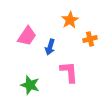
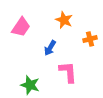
orange star: moved 6 px left; rotated 18 degrees counterclockwise
pink trapezoid: moved 6 px left, 9 px up
blue arrow: moved 1 px down; rotated 14 degrees clockwise
pink L-shape: moved 1 px left
